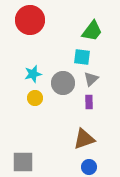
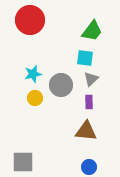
cyan square: moved 3 px right, 1 px down
gray circle: moved 2 px left, 2 px down
brown triangle: moved 2 px right, 8 px up; rotated 25 degrees clockwise
